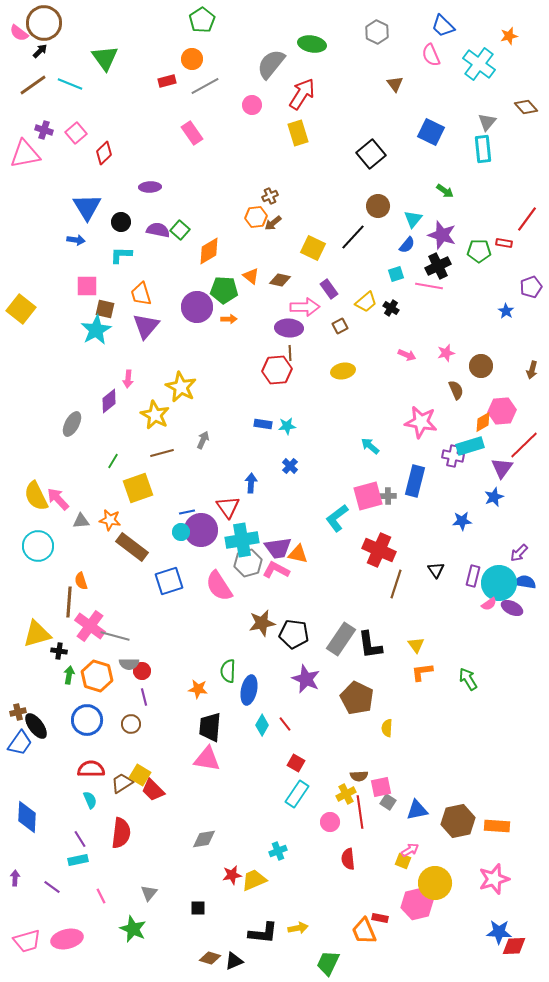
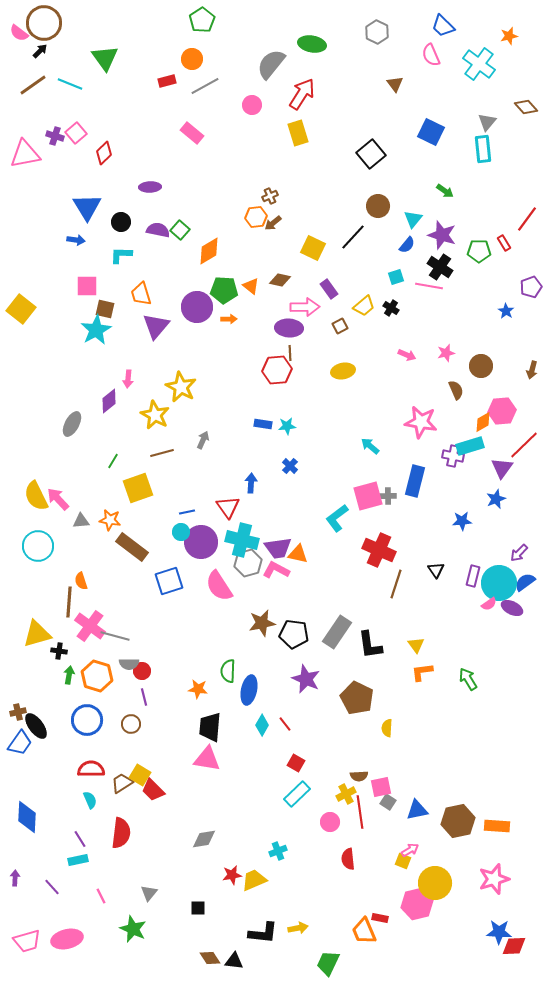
purple cross at (44, 130): moved 11 px right, 6 px down
pink rectangle at (192, 133): rotated 15 degrees counterclockwise
red rectangle at (504, 243): rotated 49 degrees clockwise
black cross at (438, 266): moved 2 px right, 1 px down; rotated 30 degrees counterclockwise
cyan square at (396, 274): moved 3 px down
orange triangle at (251, 276): moved 10 px down
yellow trapezoid at (366, 302): moved 2 px left, 4 px down
purple triangle at (146, 326): moved 10 px right
blue star at (494, 497): moved 2 px right, 2 px down
purple circle at (201, 530): moved 12 px down
cyan cross at (242, 540): rotated 24 degrees clockwise
blue semicircle at (525, 582): rotated 45 degrees counterclockwise
gray rectangle at (341, 639): moved 4 px left, 7 px up
cyan rectangle at (297, 794): rotated 12 degrees clockwise
purple line at (52, 887): rotated 12 degrees clockwise
brown diamond at (210, 958): rotated 40 degrees clockwise
black triangle at (234, 961): rotated 30 degrees clockwise
